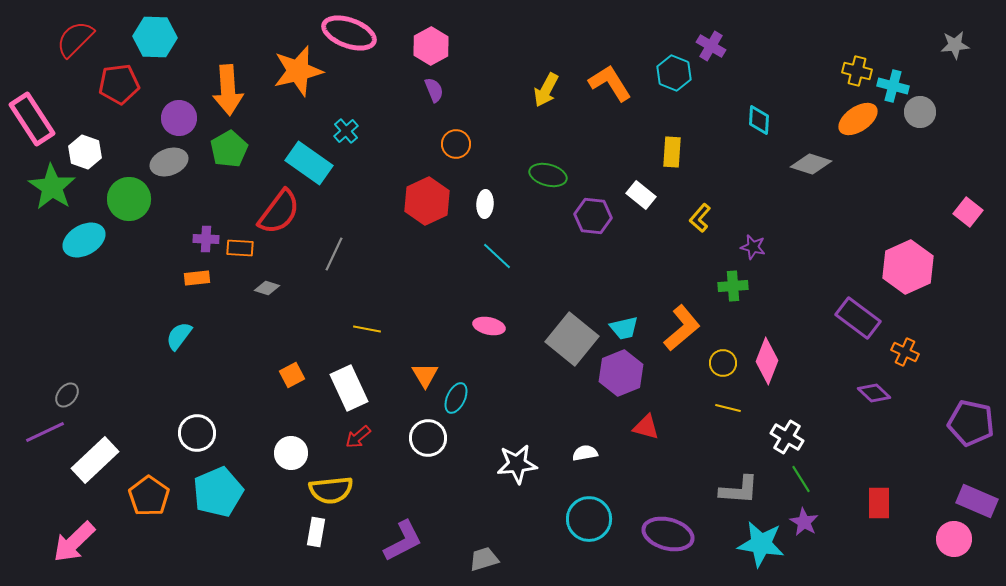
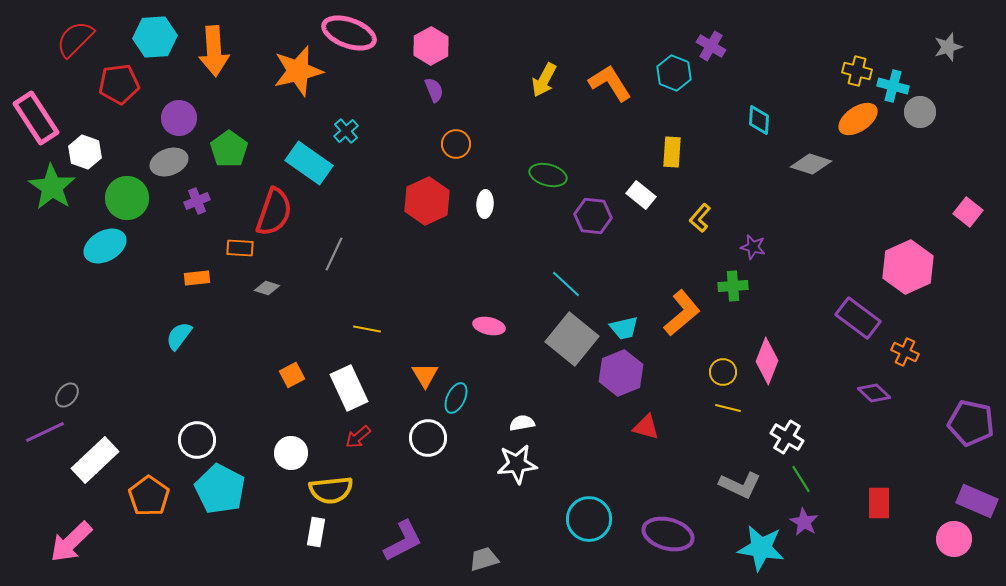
cyan hexagon at (155, 37): rotated 6 degrees counterclockwise
gray star at (955, 45): moved 7 px left, 2 px down; rotated 12 degrees counterclockwise
orange arrow at (228, 90): moved 14 px left, 39 px up
yellow arrow at (546, 90): moved 2 px left, 10 px up
pink rectangle at (32, 119): moved 4 px right, 1 px up
green pentagon at (229, 149): rotated 6 degrees counterclockwise
green circle at (129, 199): moved 2 px left, 1 px up
red semicircle at (279, 212): moved 5 px left; rotated 18 degrees counterclockwise
purple cross at (206, 239): moved 9 px left, 38 px up; rotated 25 degrees counterclockwise
cyan ellipse at (84, 240): moved 21 px right, 6 px down
cyan line at (497, 256): moved 69 px right, 28 px down
orange L-shape at (682, 328): moved 15 px up
yellow circle at (723, 363): moved 9 px down
white circle at (197, 433): moved 7 px down
white semicircle at (585, 453): moved 63 px left, 30 px up
gray L-shape at (739, 490): moved 1 px right, 5 px up; rotated 21 degrees clockwise
cyan pentagon at (218, 492): moved 2 px right, 3 px up; rotated 21 degrees counterclockwise
pink arrow at (74, 542): moved 3 px left
cyan star at (761, 544): moved 4 px down
